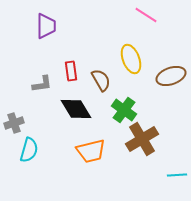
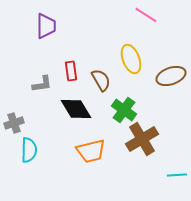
cyan semicircle: rotated 15 degrees counterclockwise
